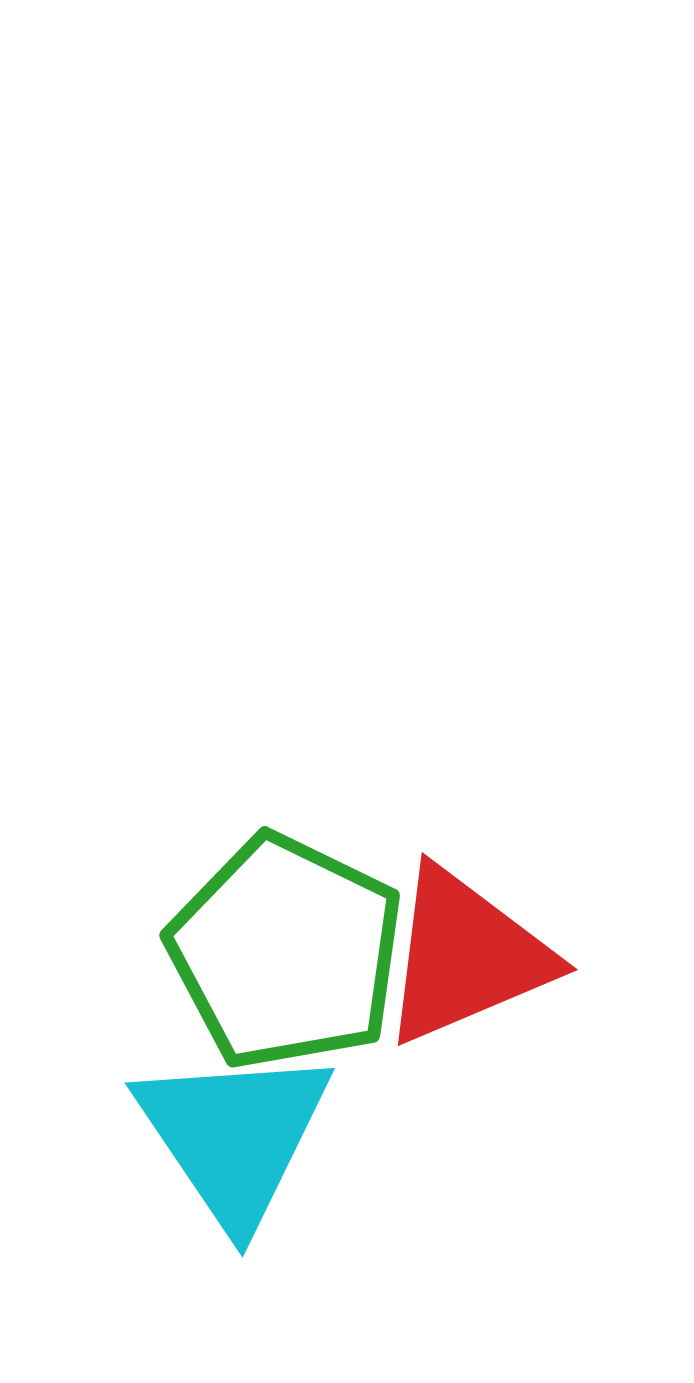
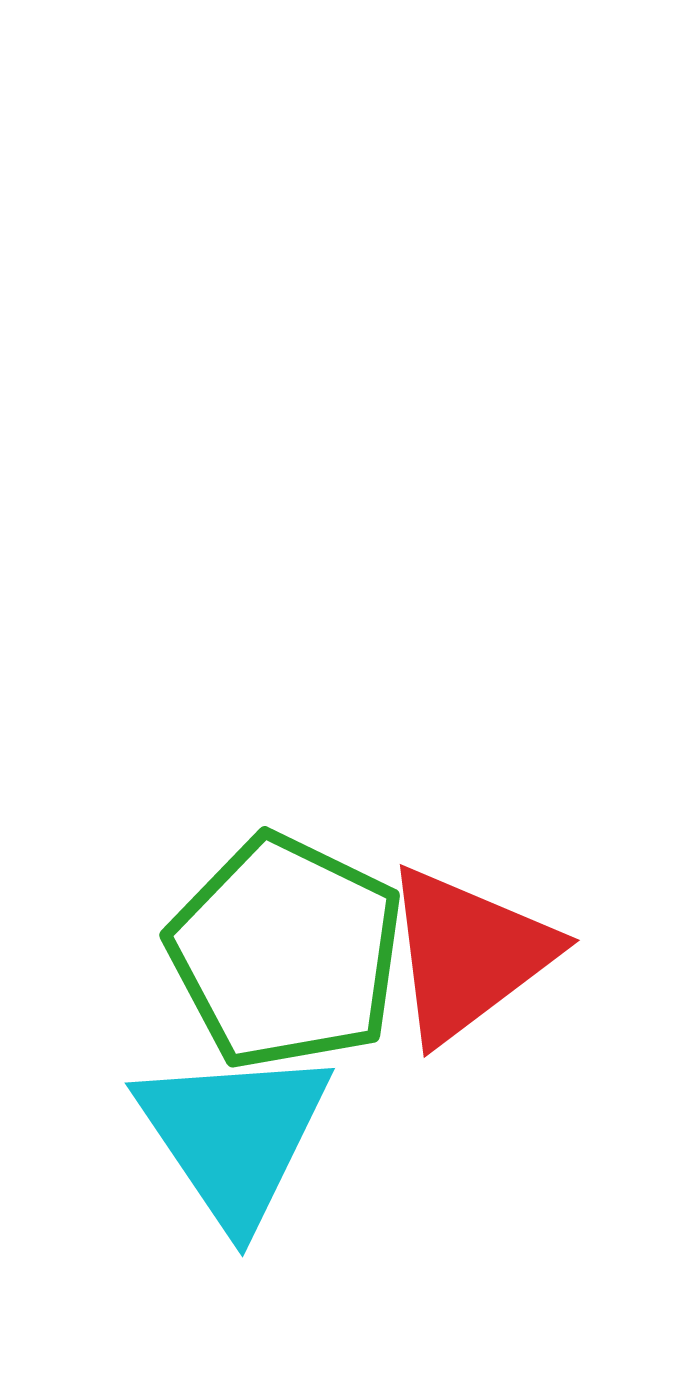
red triangle: moved 2 px right, 2 px up; rotated 14 degrees counterclockwise
